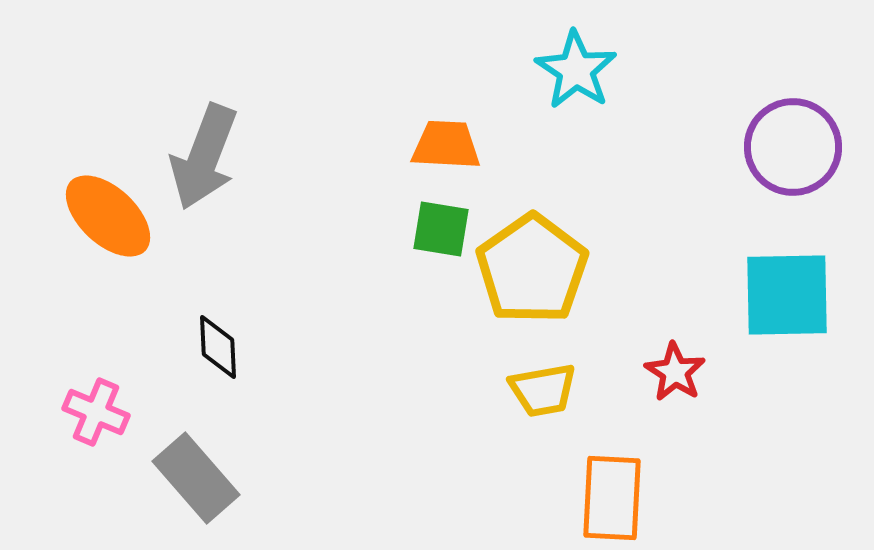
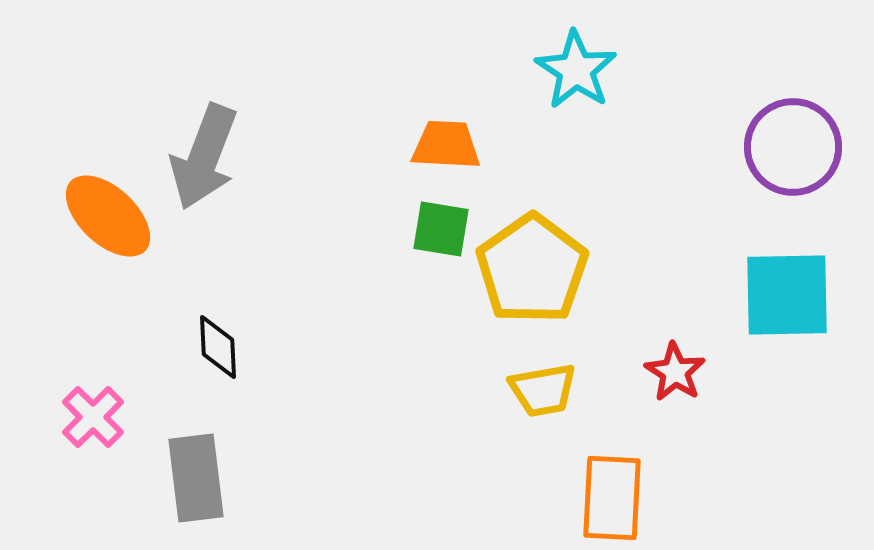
pink cross: moved 3 px left, 5 px down; rotated 22 degrees clockwise
gray rectangle: rotated 34 degrees clockwise
